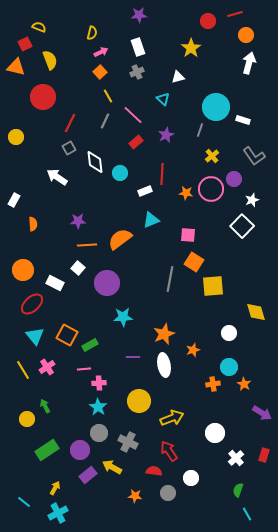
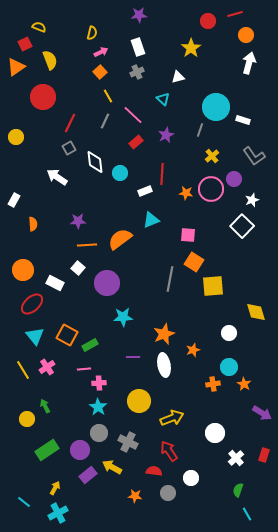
orange triangle at (16, 67): rotated 48 degrees counterclockwise
